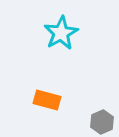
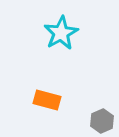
gray hexagon: moved 1 px up
